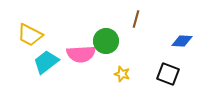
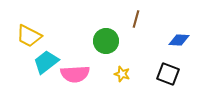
yellow trapezoid: moved 1 px left, 1 px down
blue diamond: moved 3 px left, 1 px up
pink semicircle: moved 6 px left, 20 px down
